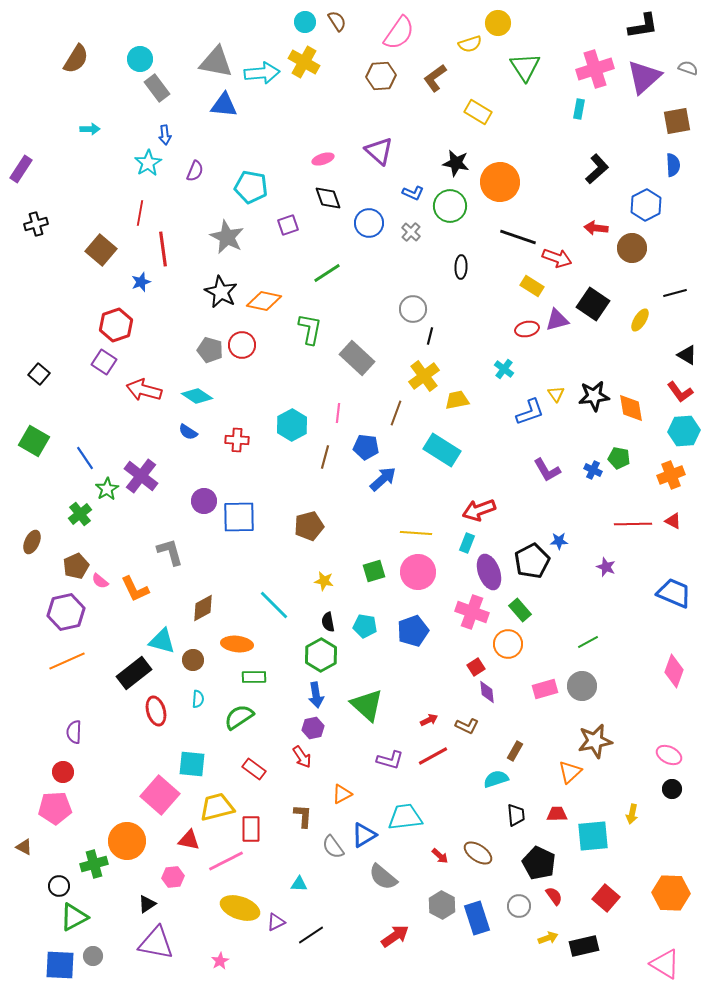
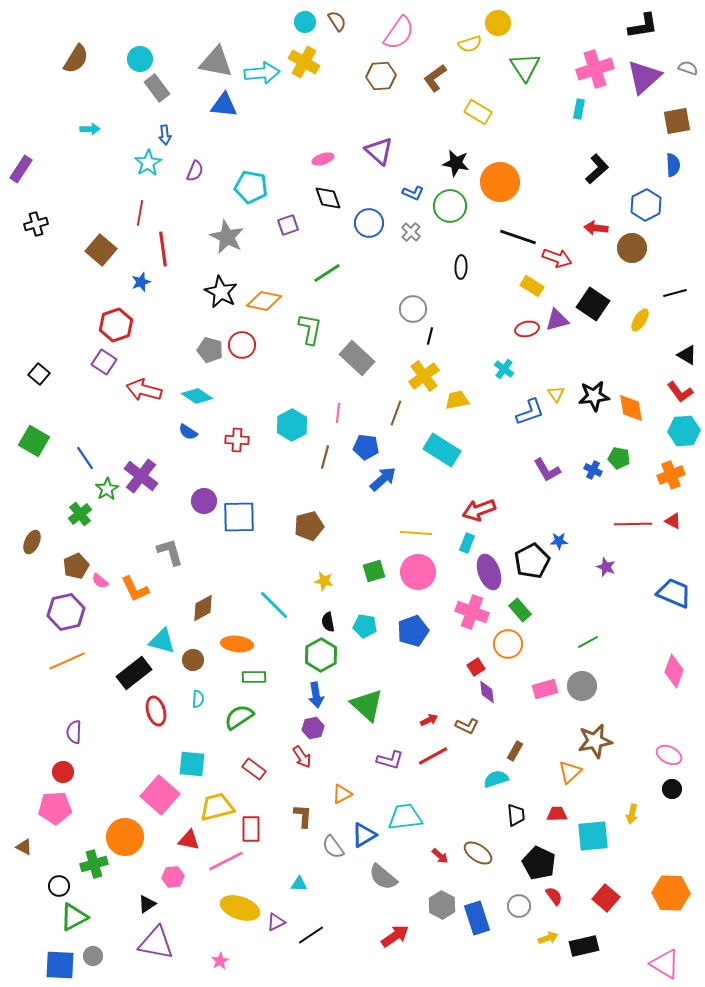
orange circle at (127, 841): moved 2 px left, 4 px up
